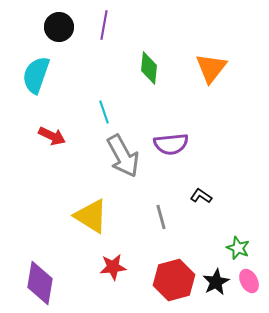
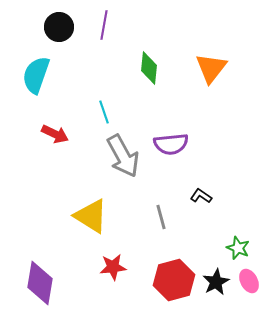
red arrow: moved 3 px right, 2 px up
